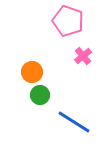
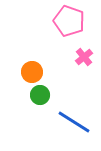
pink pentagon: moved 1 px right
pink cross: moved 1 px right, 1 px down
